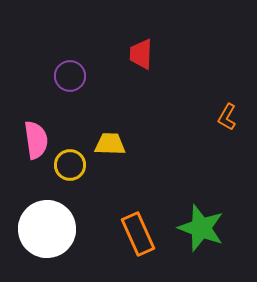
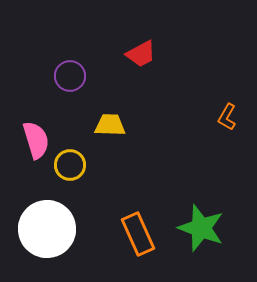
red trapezoid: rotated 120 degrees counterclockwise
pink semicircle: rotated 9 degrees counterclockwise
yellow trapezoid: moved 19 px up
